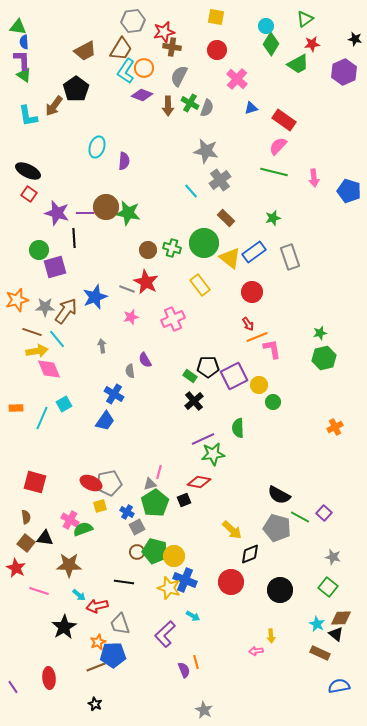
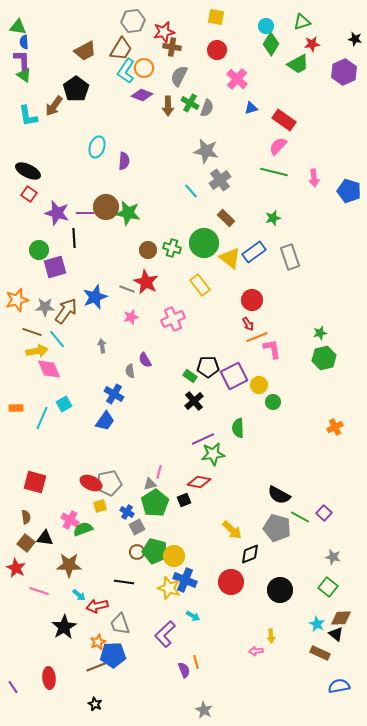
green triangle at (305, 19): moved 3 px left, 3 px down; rotated 18 degrees clockwise
red circle at (252, 292): moved 8 px down
